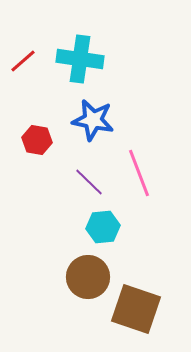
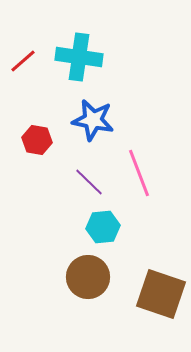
cyan cross: moved 1 px left, 2 px up
brown square: moved 25 px right, 15 px up
